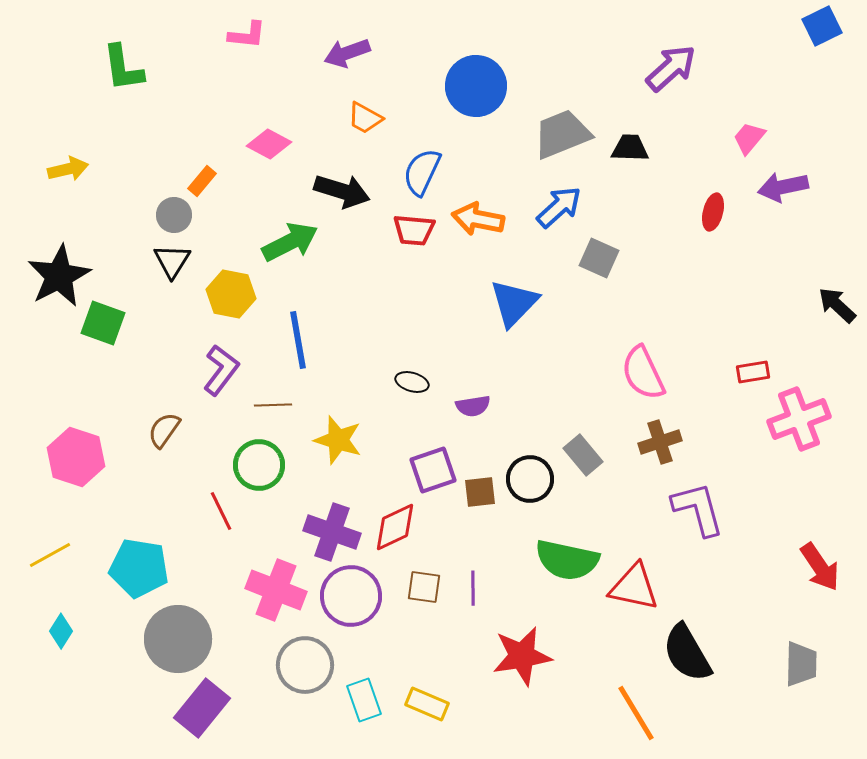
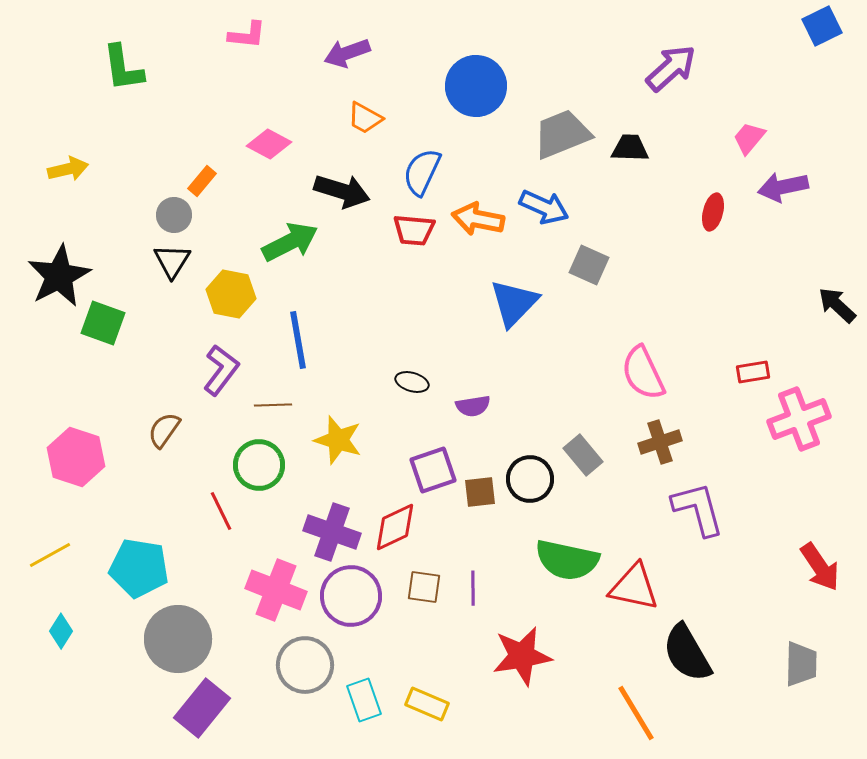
blue arrow at (559, 207): moved 15 px left; rotated 66 degrees clockwise
gray square at (599, 258): moved 10 px left, 7 px down
